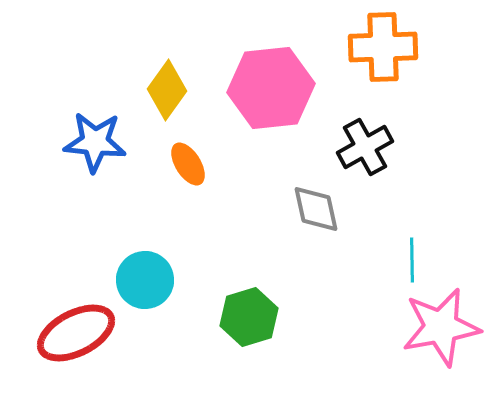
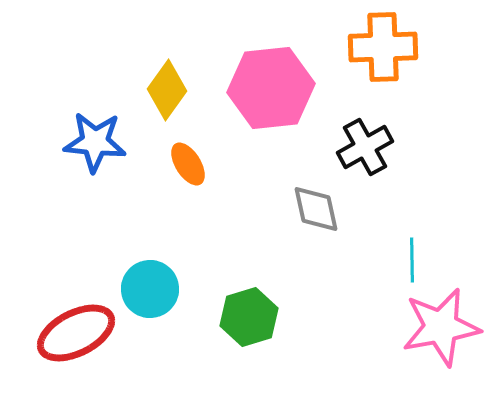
cyan circle: moved 5 px right, 9 px down
